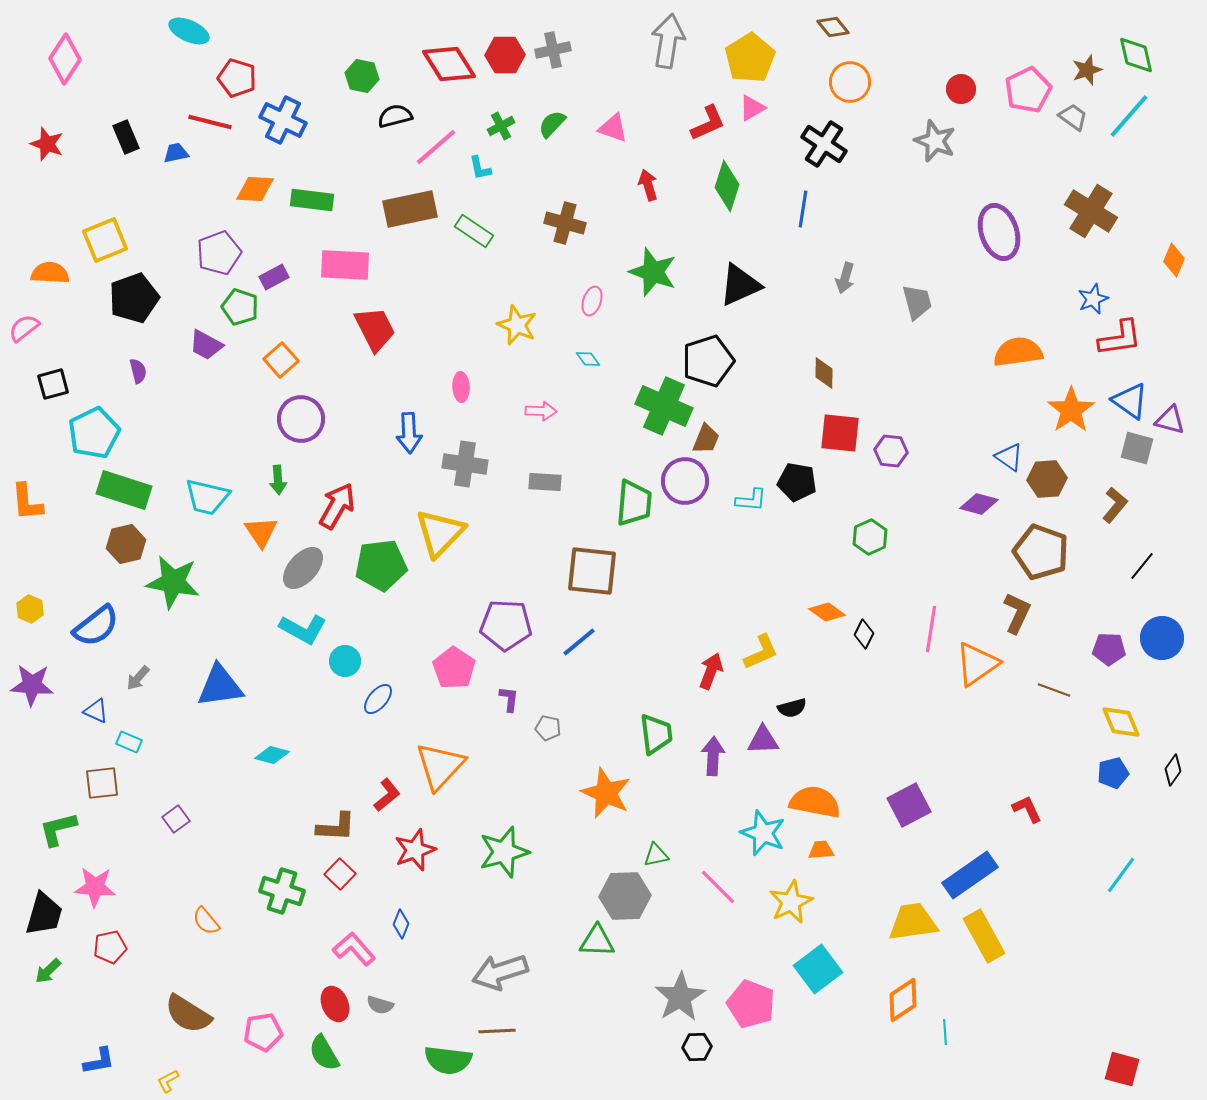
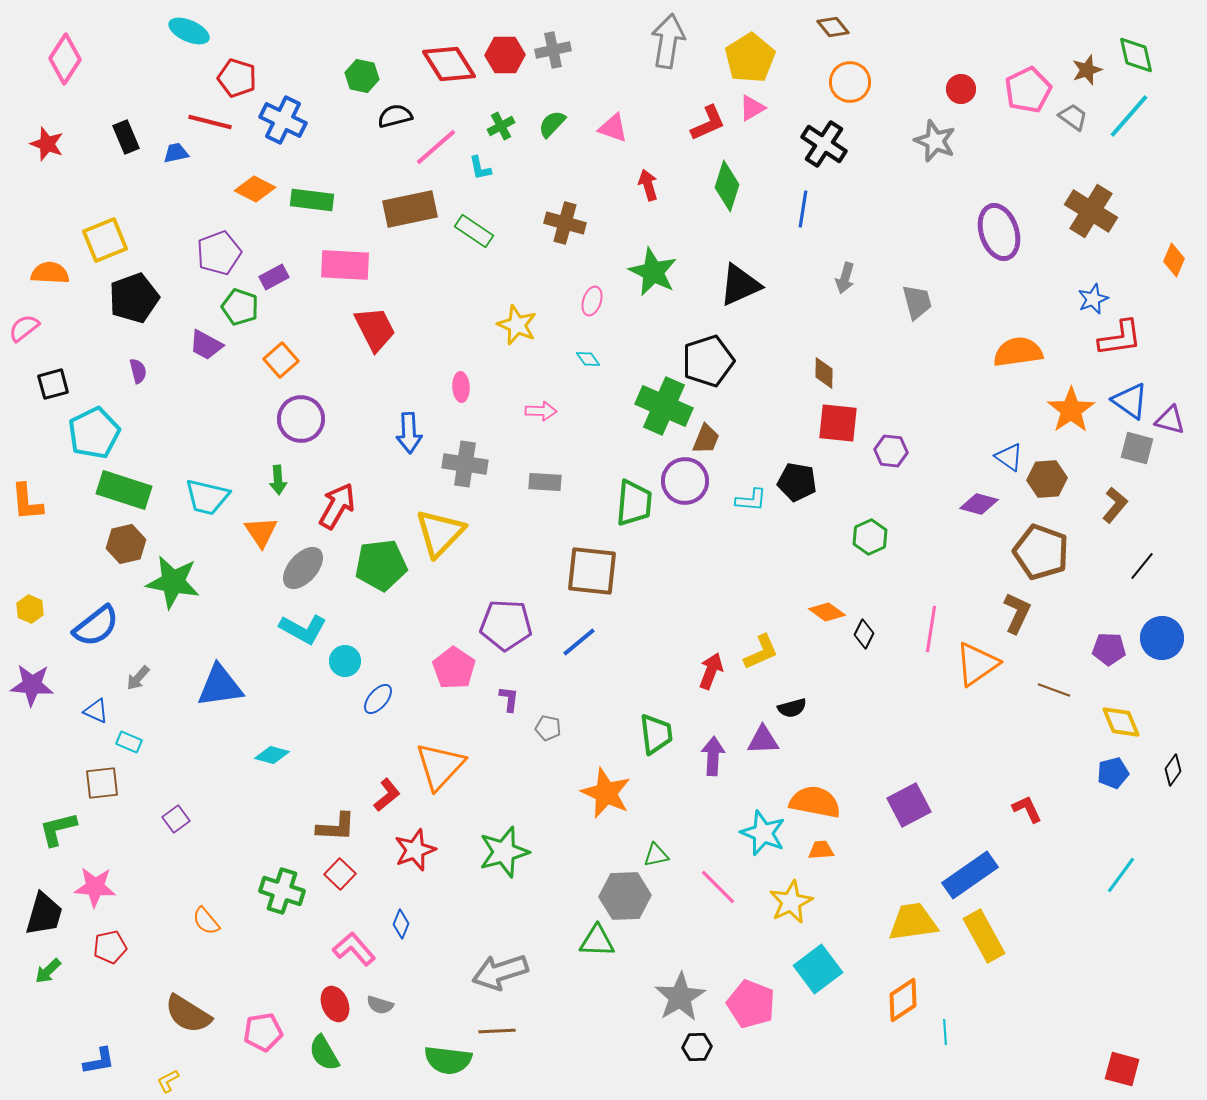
orange diamond at (255, 189): rotated 24 degrees clockwise
green star at (653, 272): rotated 6 degrees clockwise
red square at (840, 433): moved 2 px left, 10 px up
